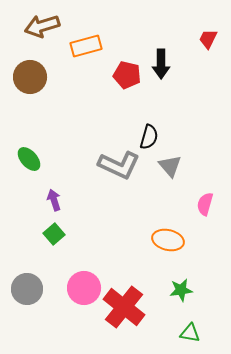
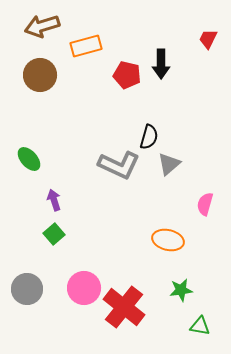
brown circle: moved 10 px right, 2 px up
gray triangle: moved 1 px left, 2 px up; rotated 30 degrees clockwise
green triangle: moved 10 px right, 7 px up
